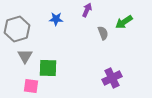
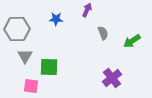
green arrow: moved 8 px right, 19 px down
gray hexagon: rotated 15 degrees clockwise
green square: moved 1 px right, 1 px up
purple cross: rotated 12 degrees counterclockwise
